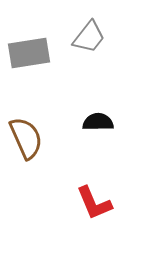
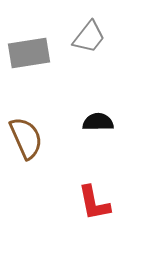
red L-shape: rotated 12 degrees clockwise
